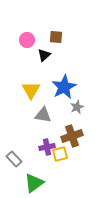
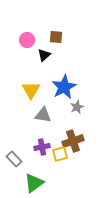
brown cross: moved 1 px right, 5 px down
purple cross: moved 5 px left
